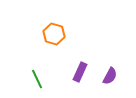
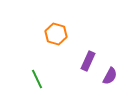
orange hexagon: moved 2 px right
purple rectangle: moved 8 px right, 11 px up
